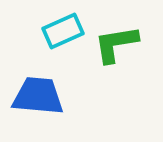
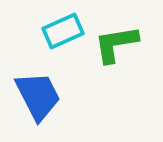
blue trapezoid: rotated 58 degrees clockwise
